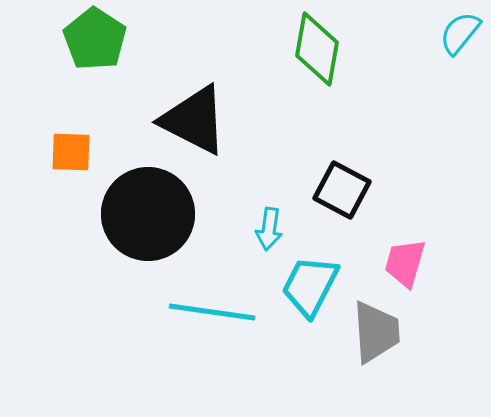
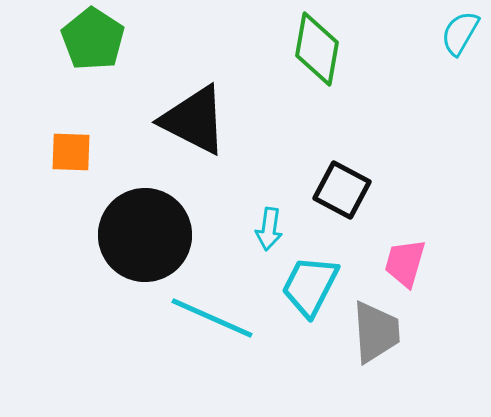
cyan semicircle: rotated 9 degrees counterclockwise
green pentagon: moved 2 px left
black circle: moved 3 px left, 21 px down
cyan line: moved 6 px down; rotated 16 degrees clockwise
